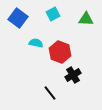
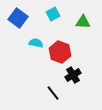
green triangle: moved 3 px left, 3 px down
black line: moved 3 px right
